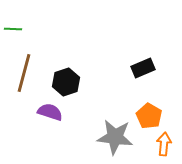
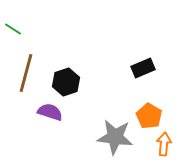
green line: rotated 30 degrees clockwise
brown line: moved 2 px right
